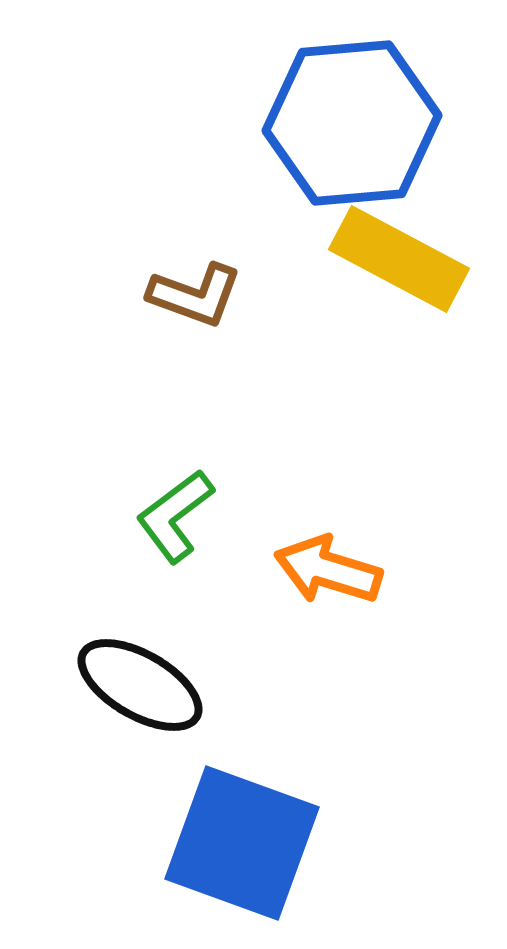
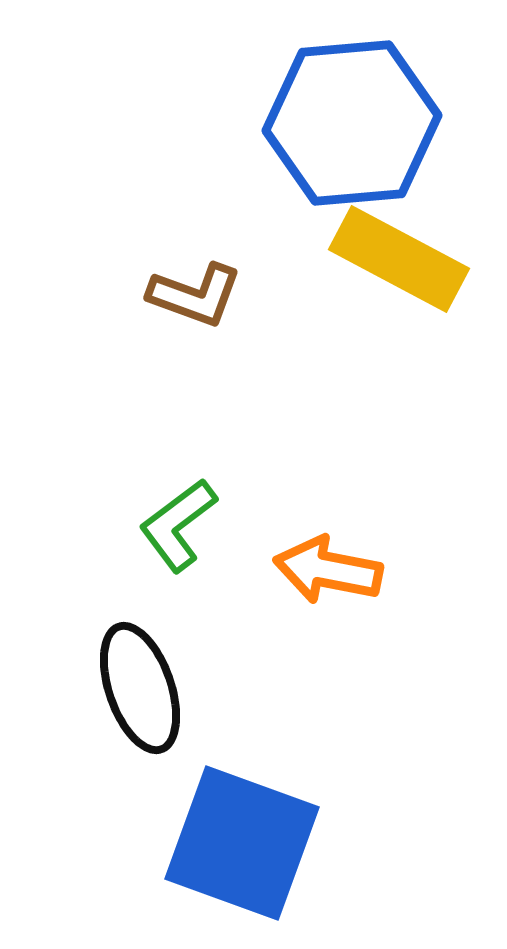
green L-shape: moved 3 px right, 9 px down
orange arrow: rotated 6 degrees counterclockwise
black ellipse: moved 3 px down; rotated 41 degrees clockwise
